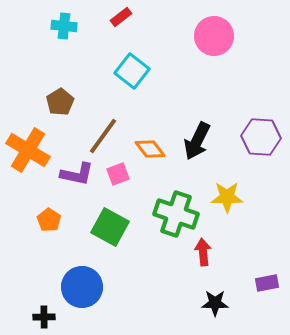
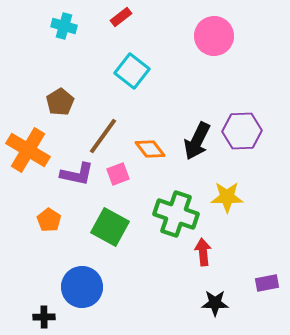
cyan cross: rotated 10 degrees clockwise
purple hexagon: moved 19 px left, 6 px up; rotated 6 degrees counterclockwise
